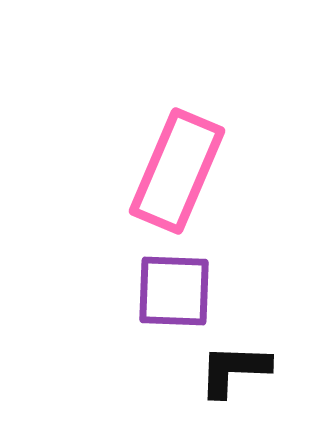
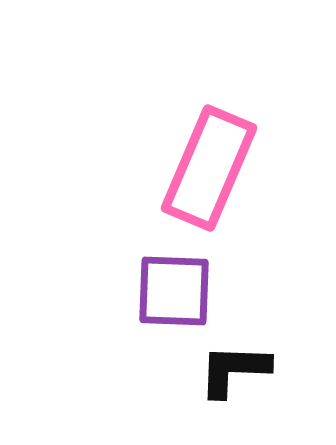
pink rectangle: moved 32 px right, 3 px up
